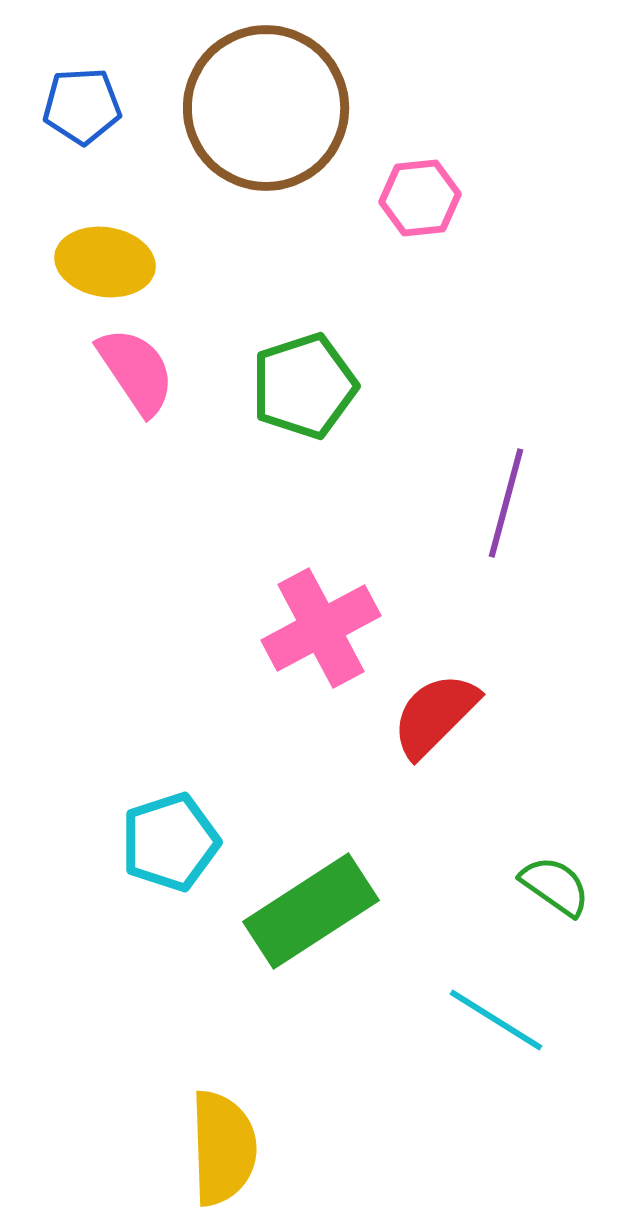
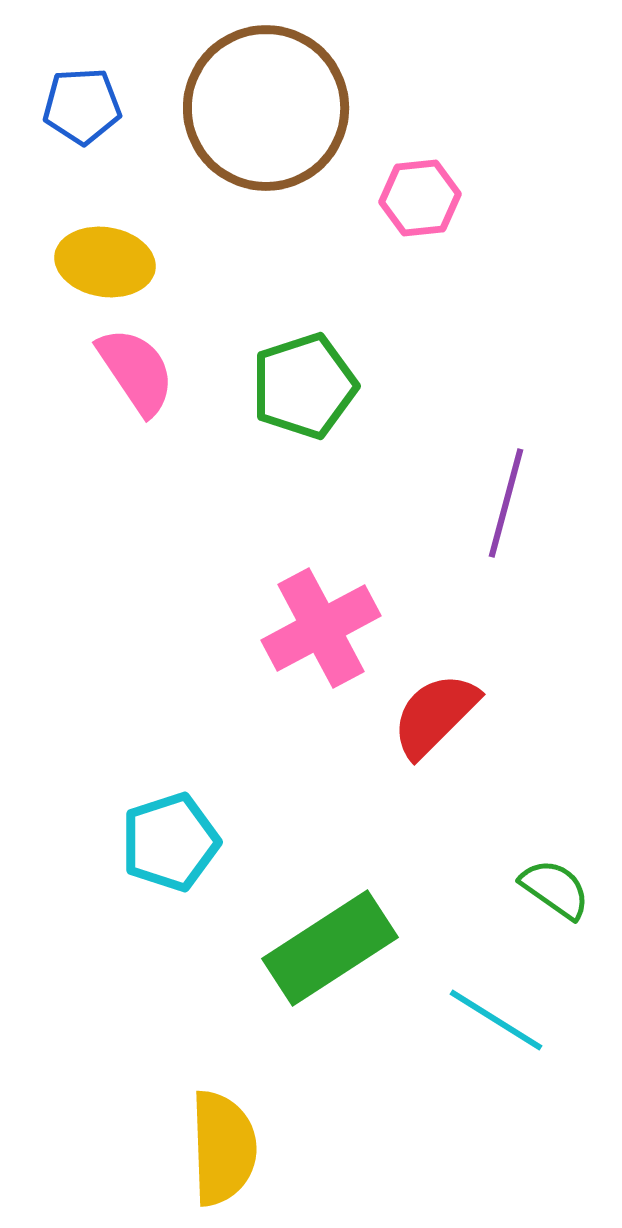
green semicircle: moved 3 px down
green rectangle: moved 19 px right, 37 px down
